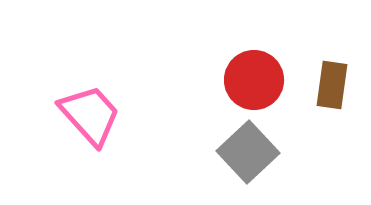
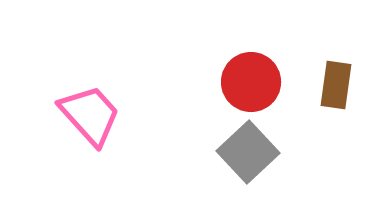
red circle: moved 3 px left, 2 px down
brown rectangle: moved 4 px right
